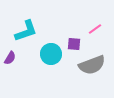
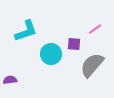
purple semicircle: moved 22 px down; rotated 128 degrees counterclockwise
gray semicircle: rotated 152 degrees clockwise
